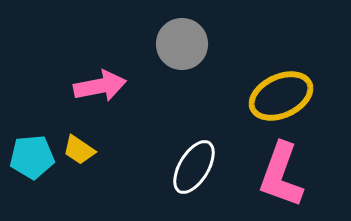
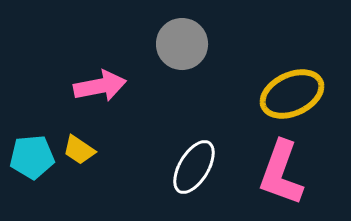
yellow ellipse: moved 11 px right, 2 px up
pink L-shape: moved 2 px up
